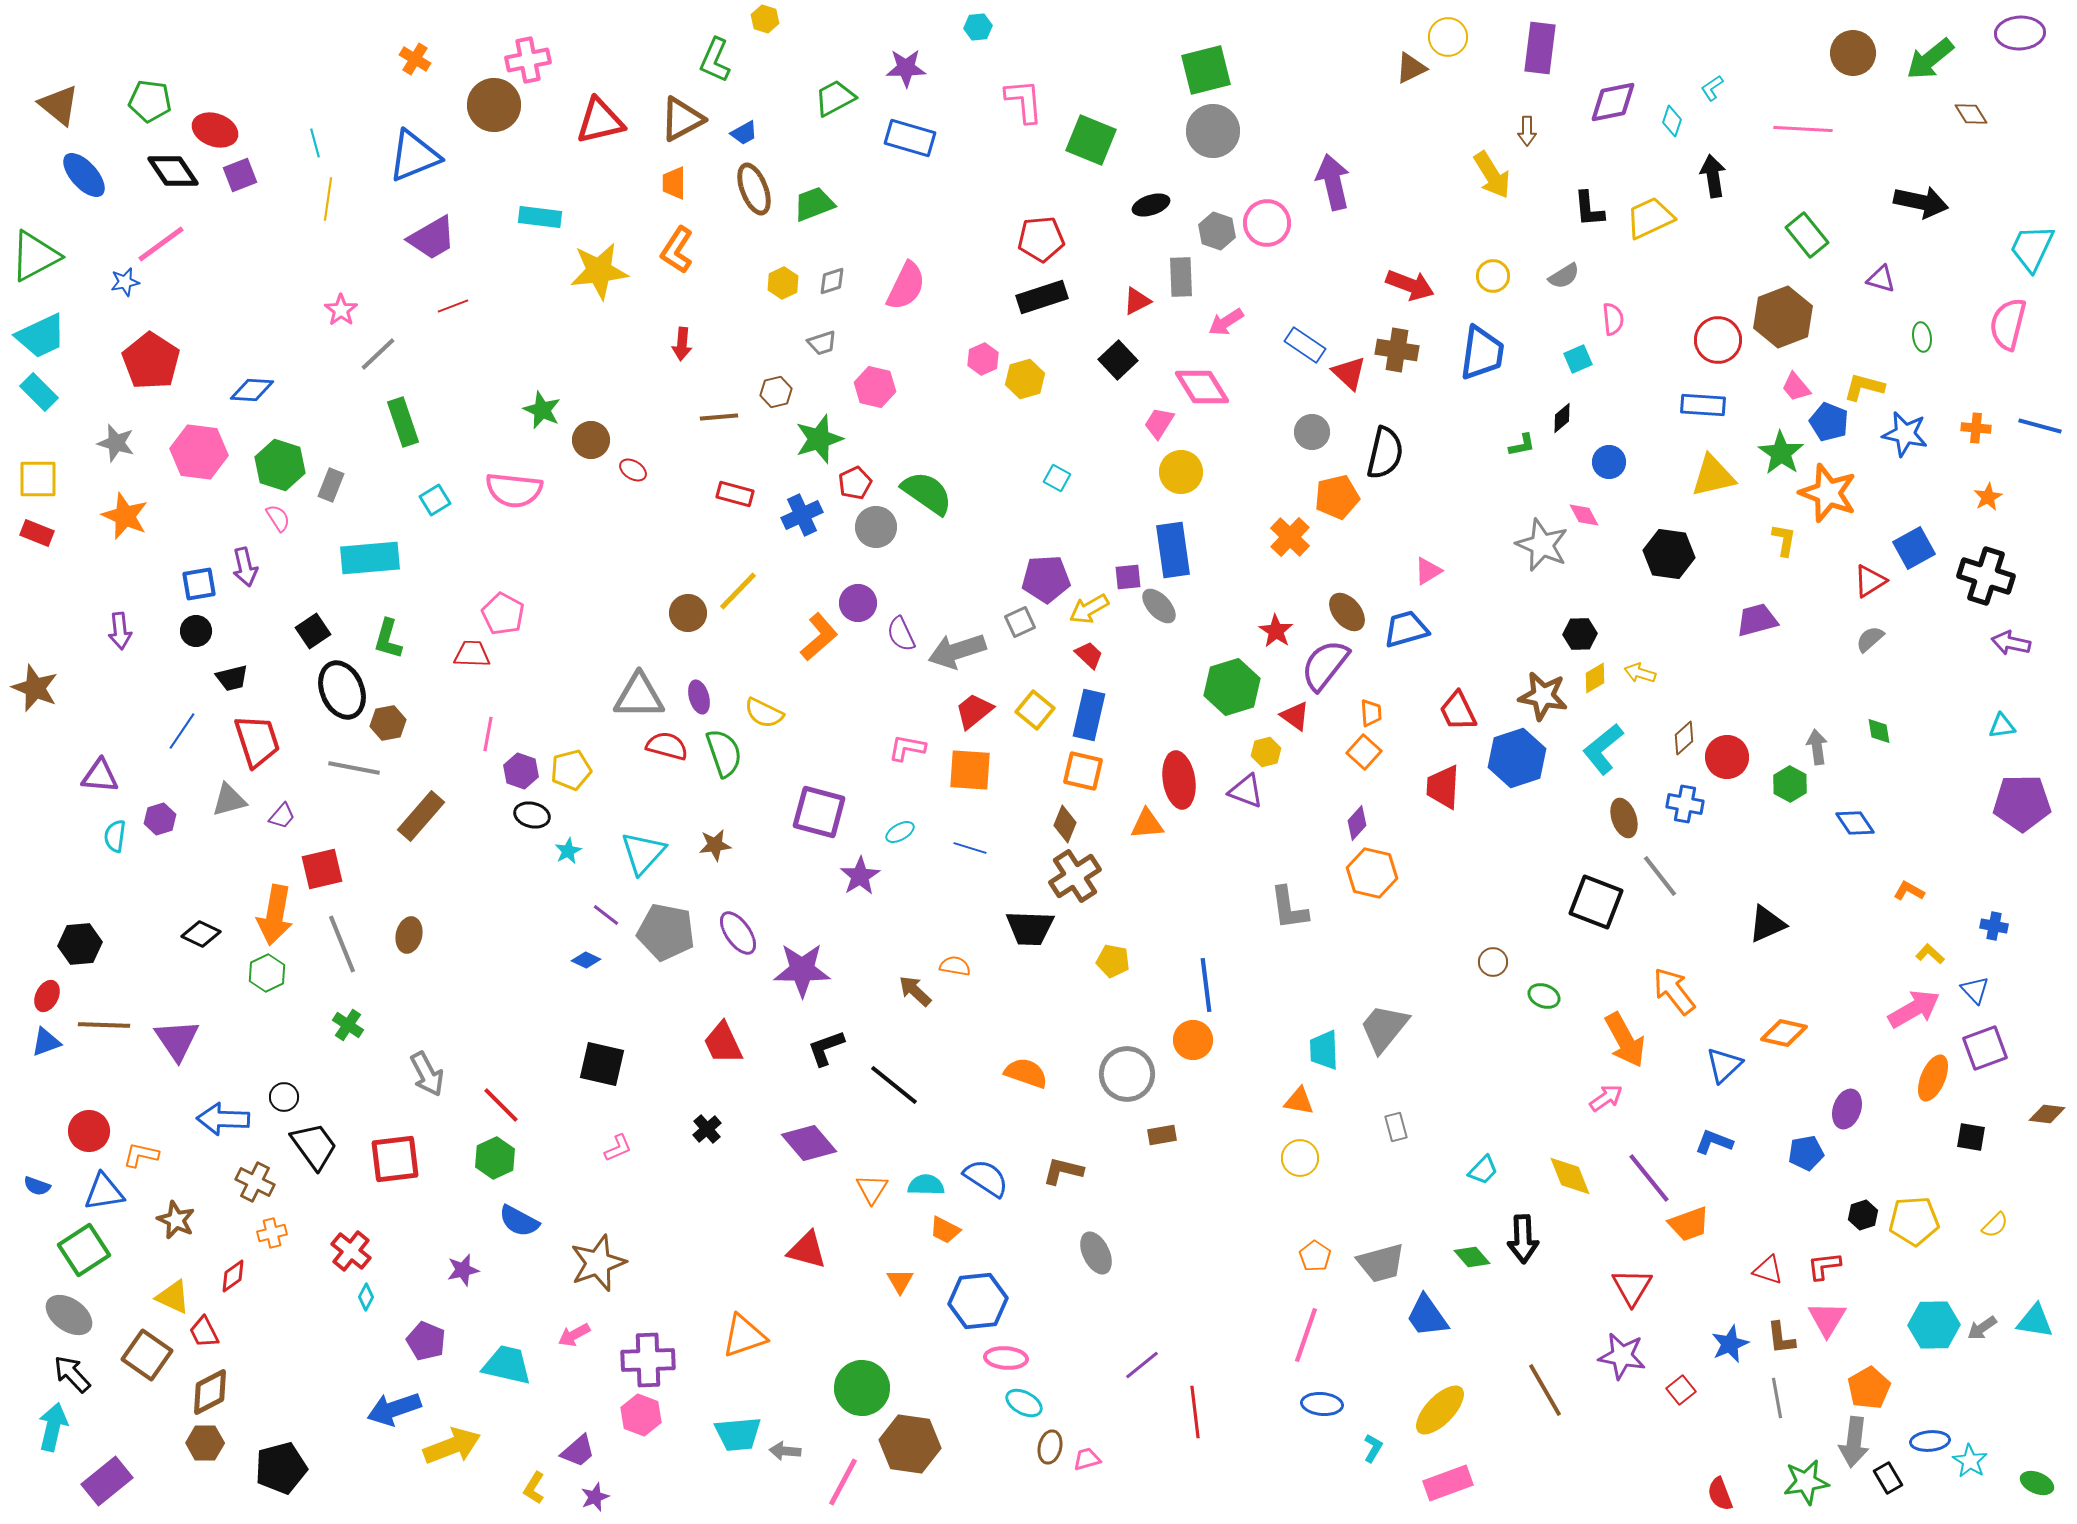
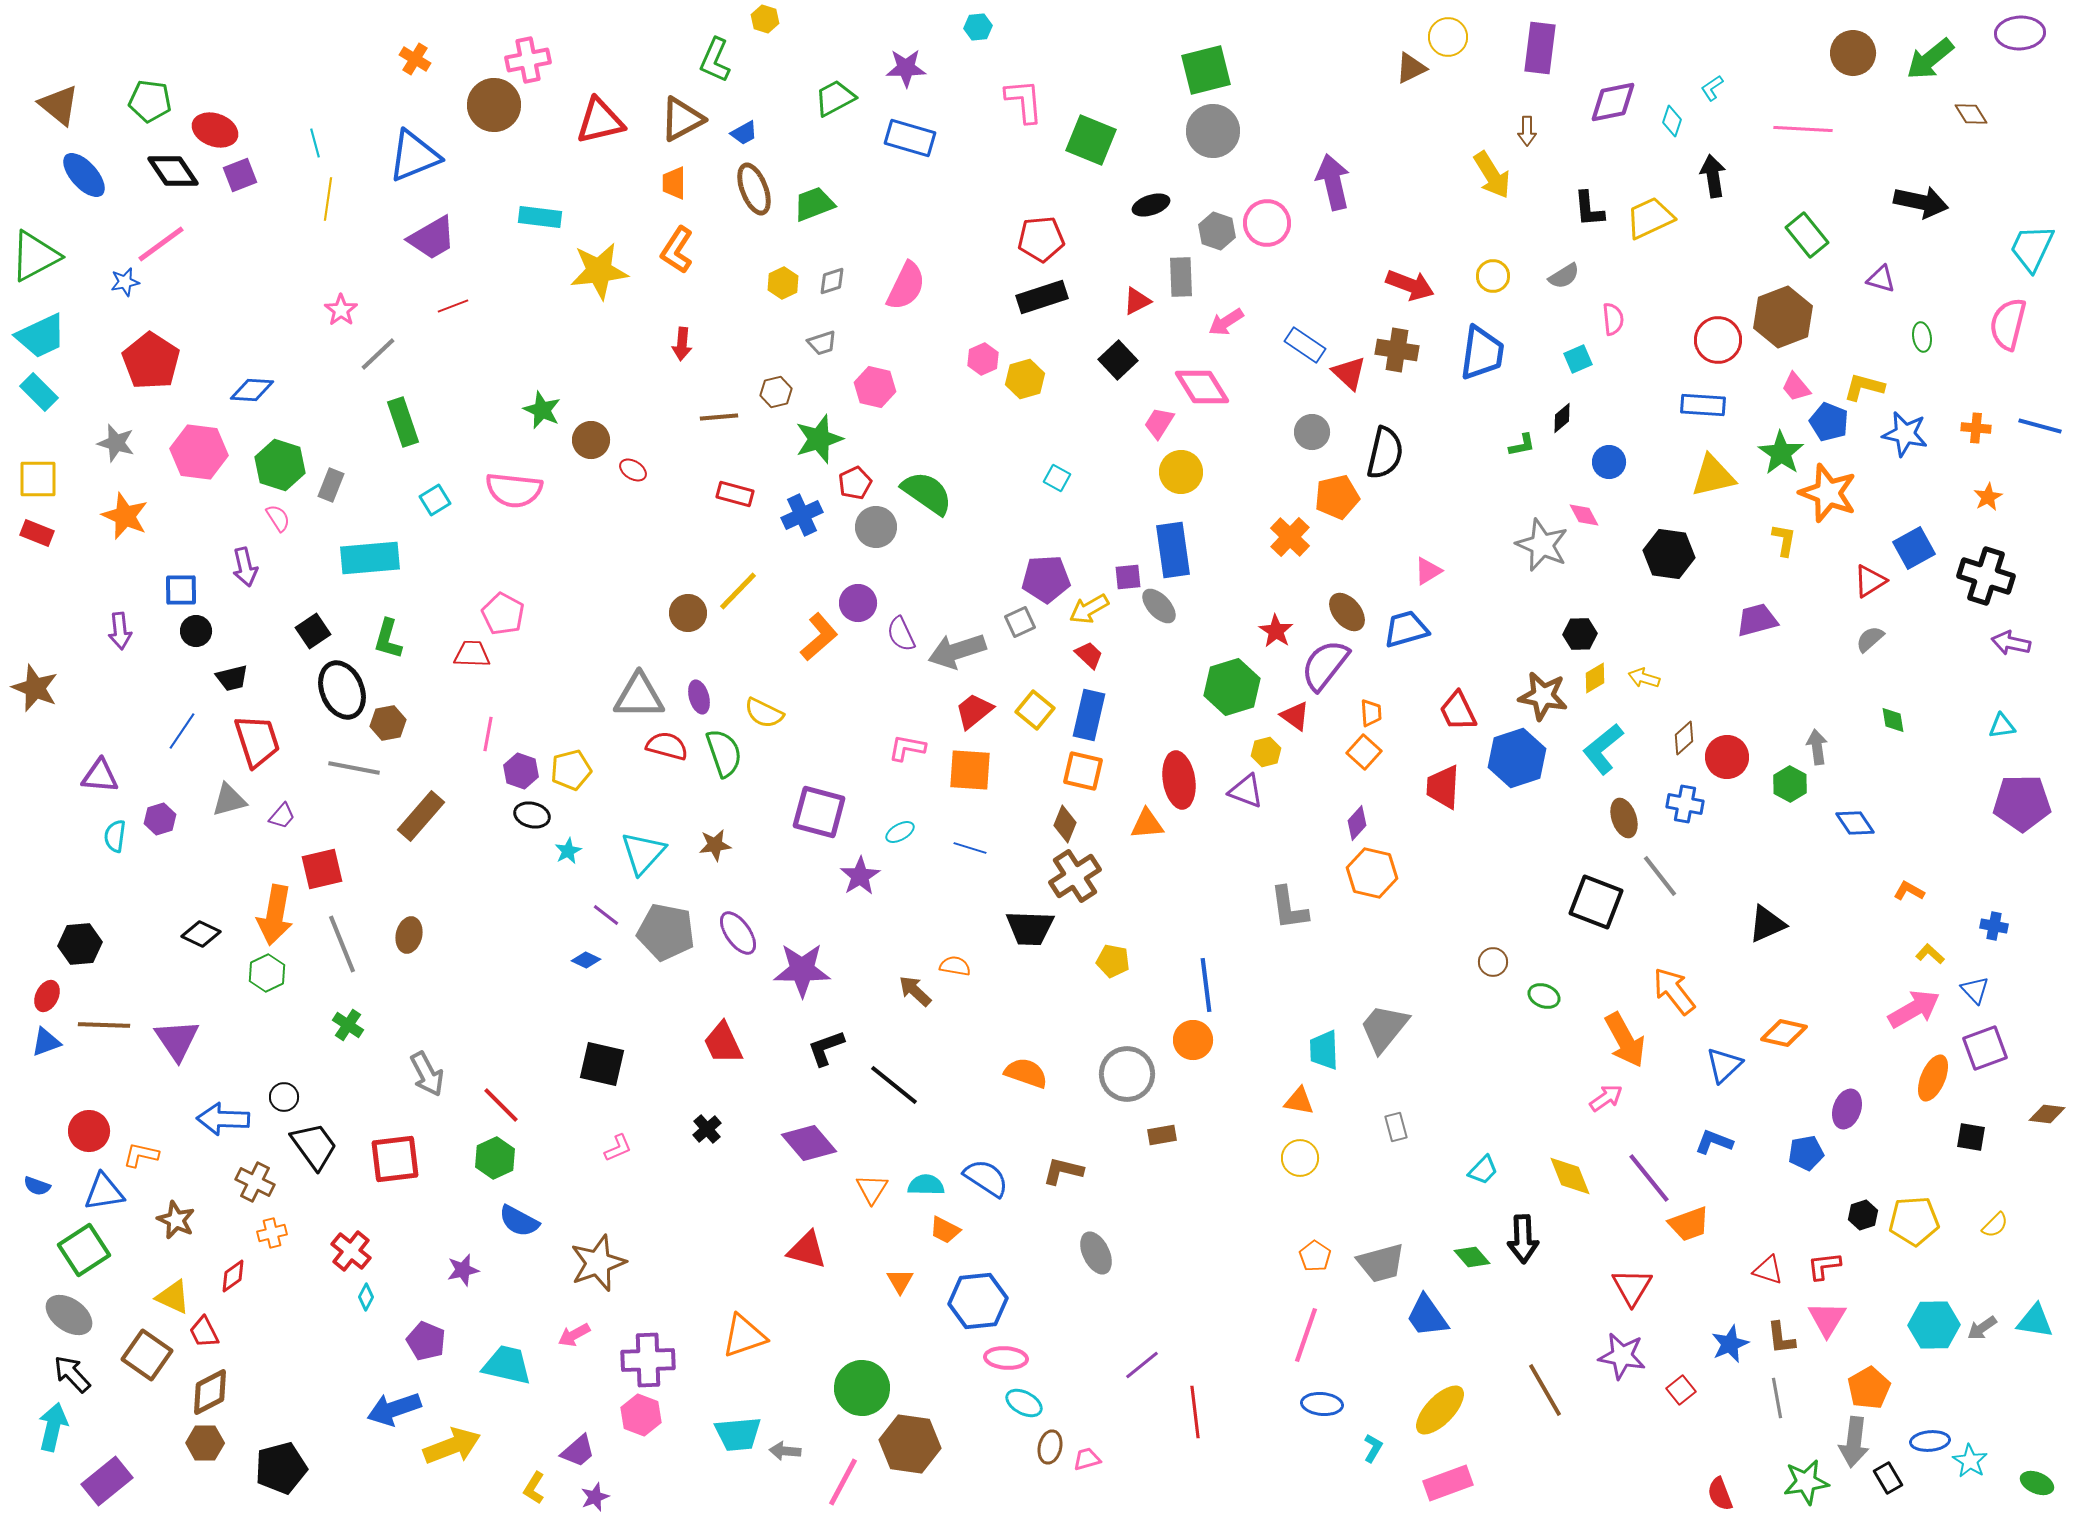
blue square at (199, 584): moved 18 px left, 6 px down; rotated 9 degrees clockwise
yellow arrow at (1640, 673): moved 4 px right, 5 px down
green diamond at (1879, 731): moved 14 px right, 11 px up
